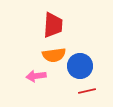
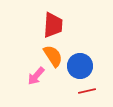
orange semicircle: moved 1 px left, 1 px down; rotated 115 degrees counterclockwise
pink arrow: rotated 42 degrees counterclockwise
